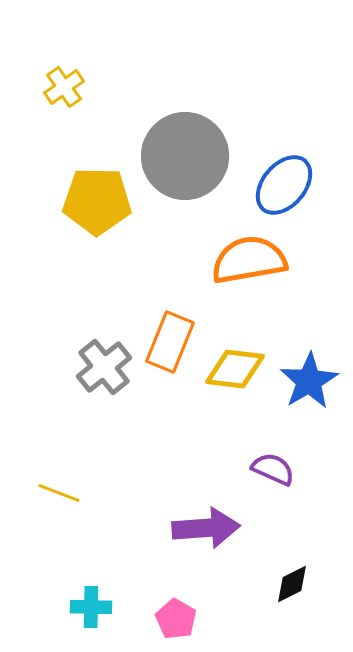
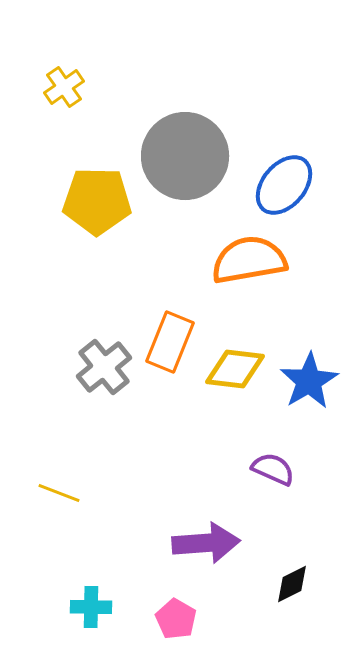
purple arrow: moved 15 px down
